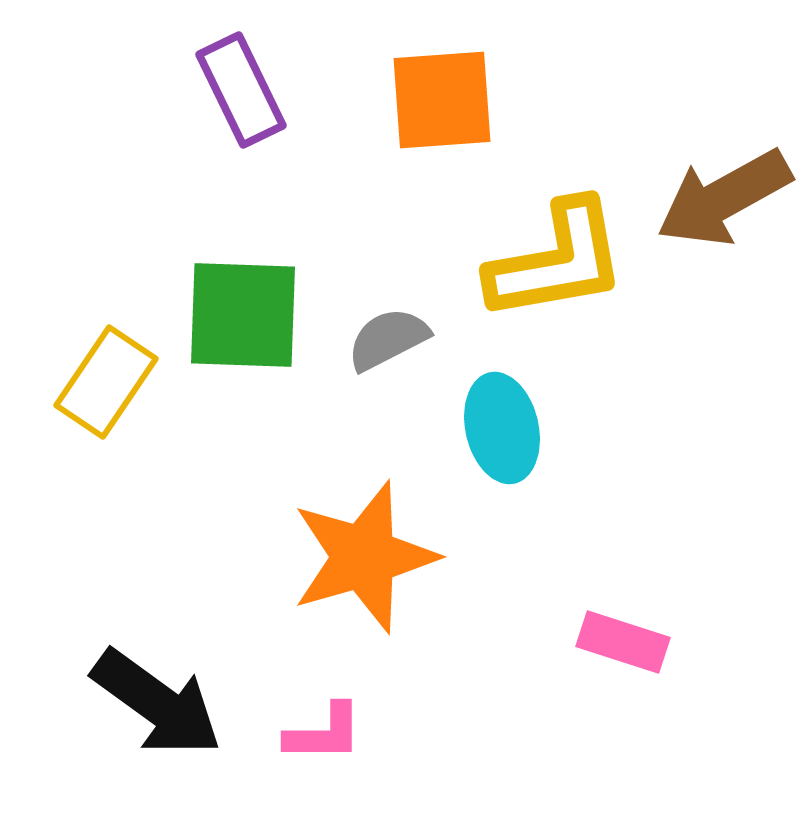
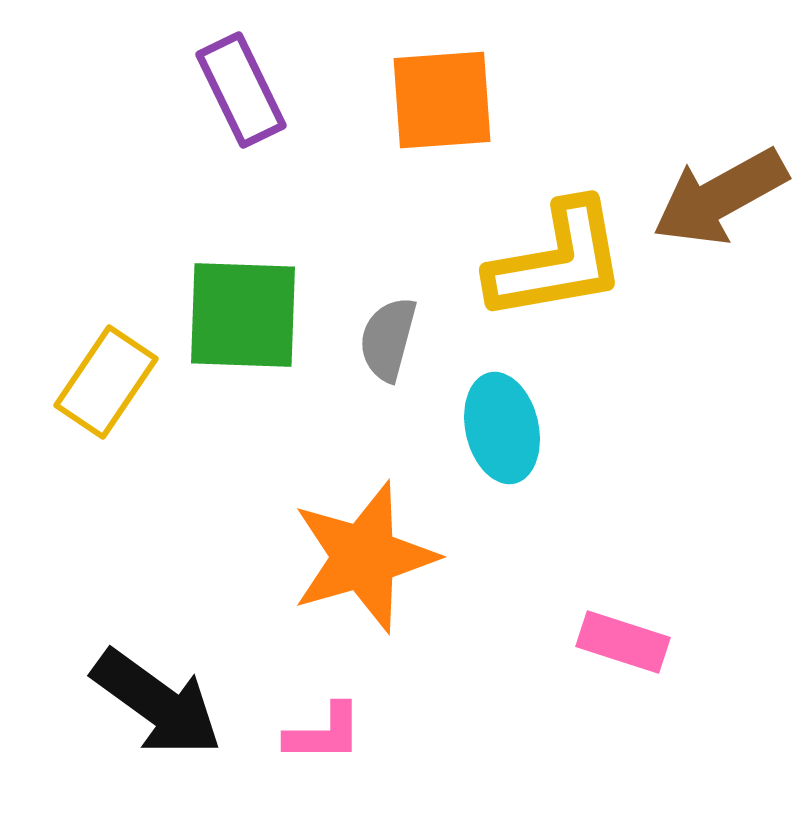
brown arrow: moved 4 px left, 1 px up
gray semicircle: rotated 48 degrees counterclockwise
